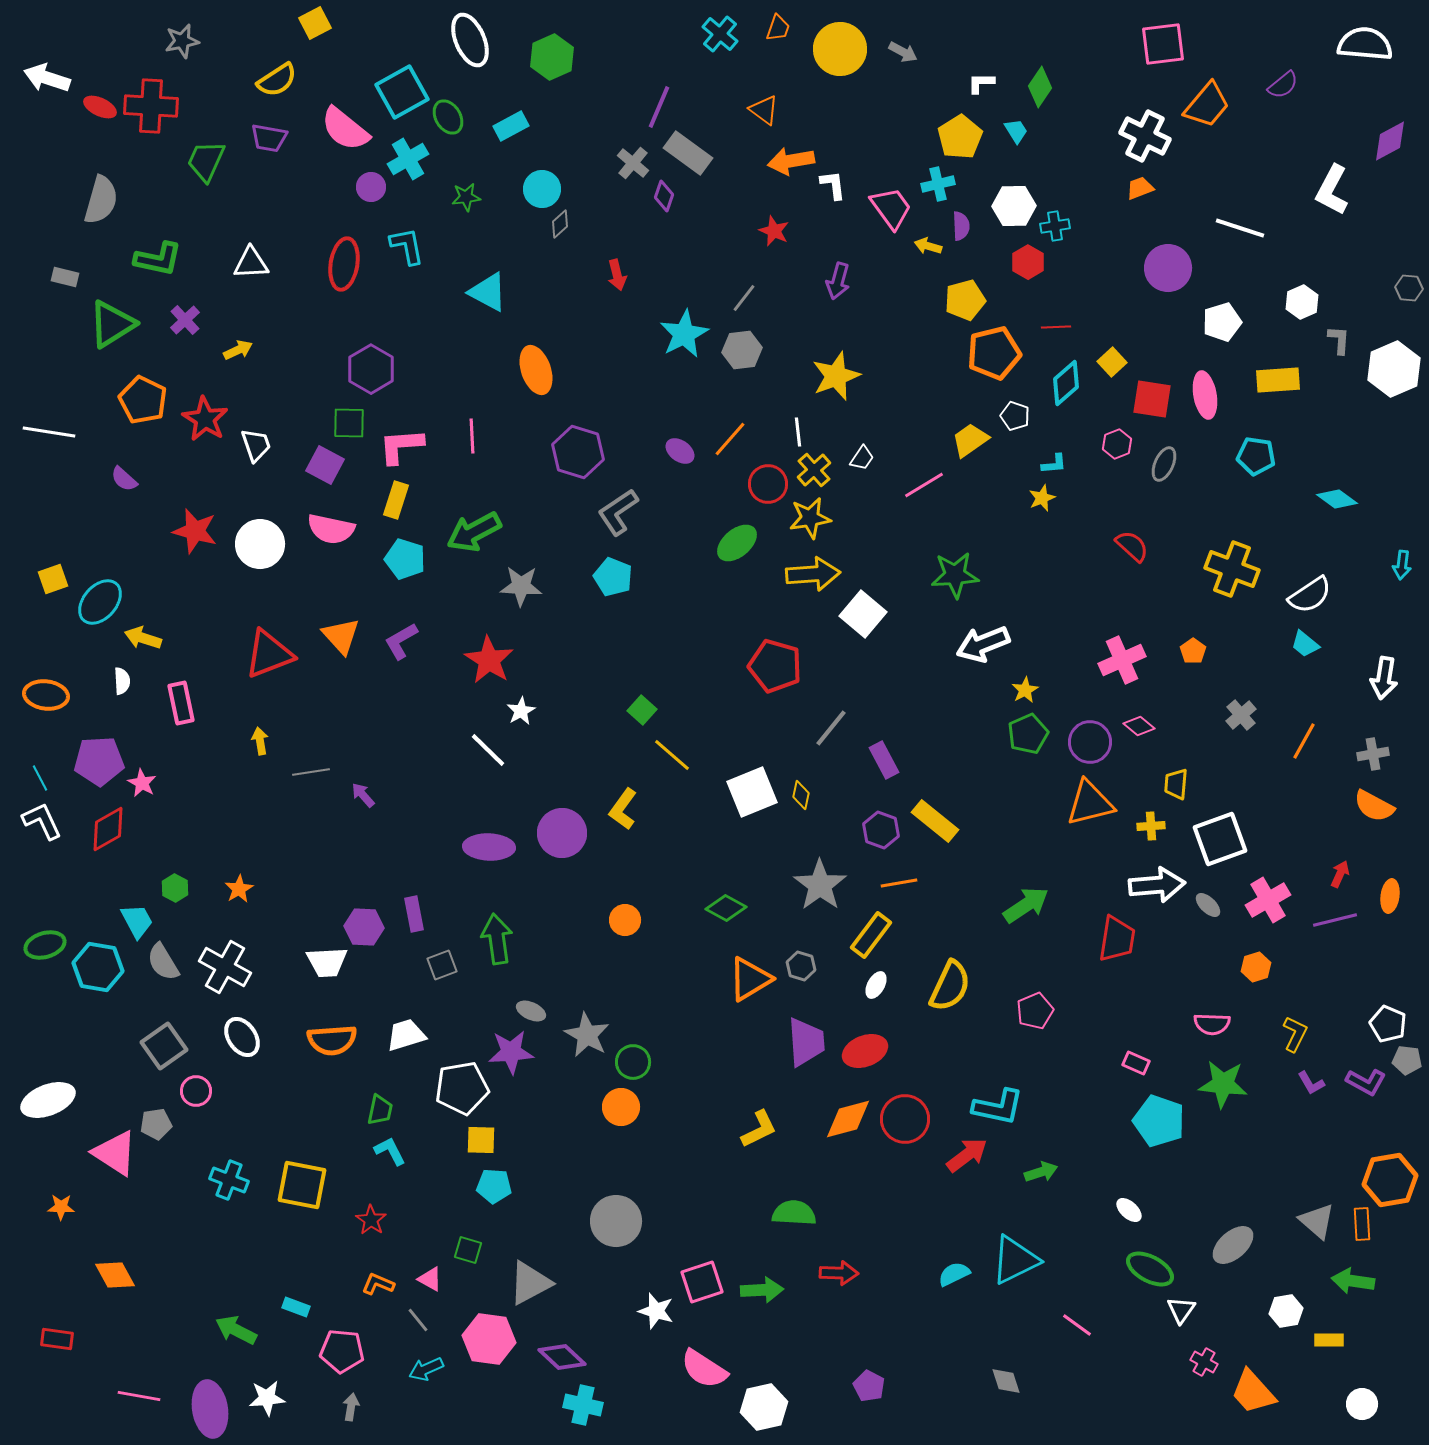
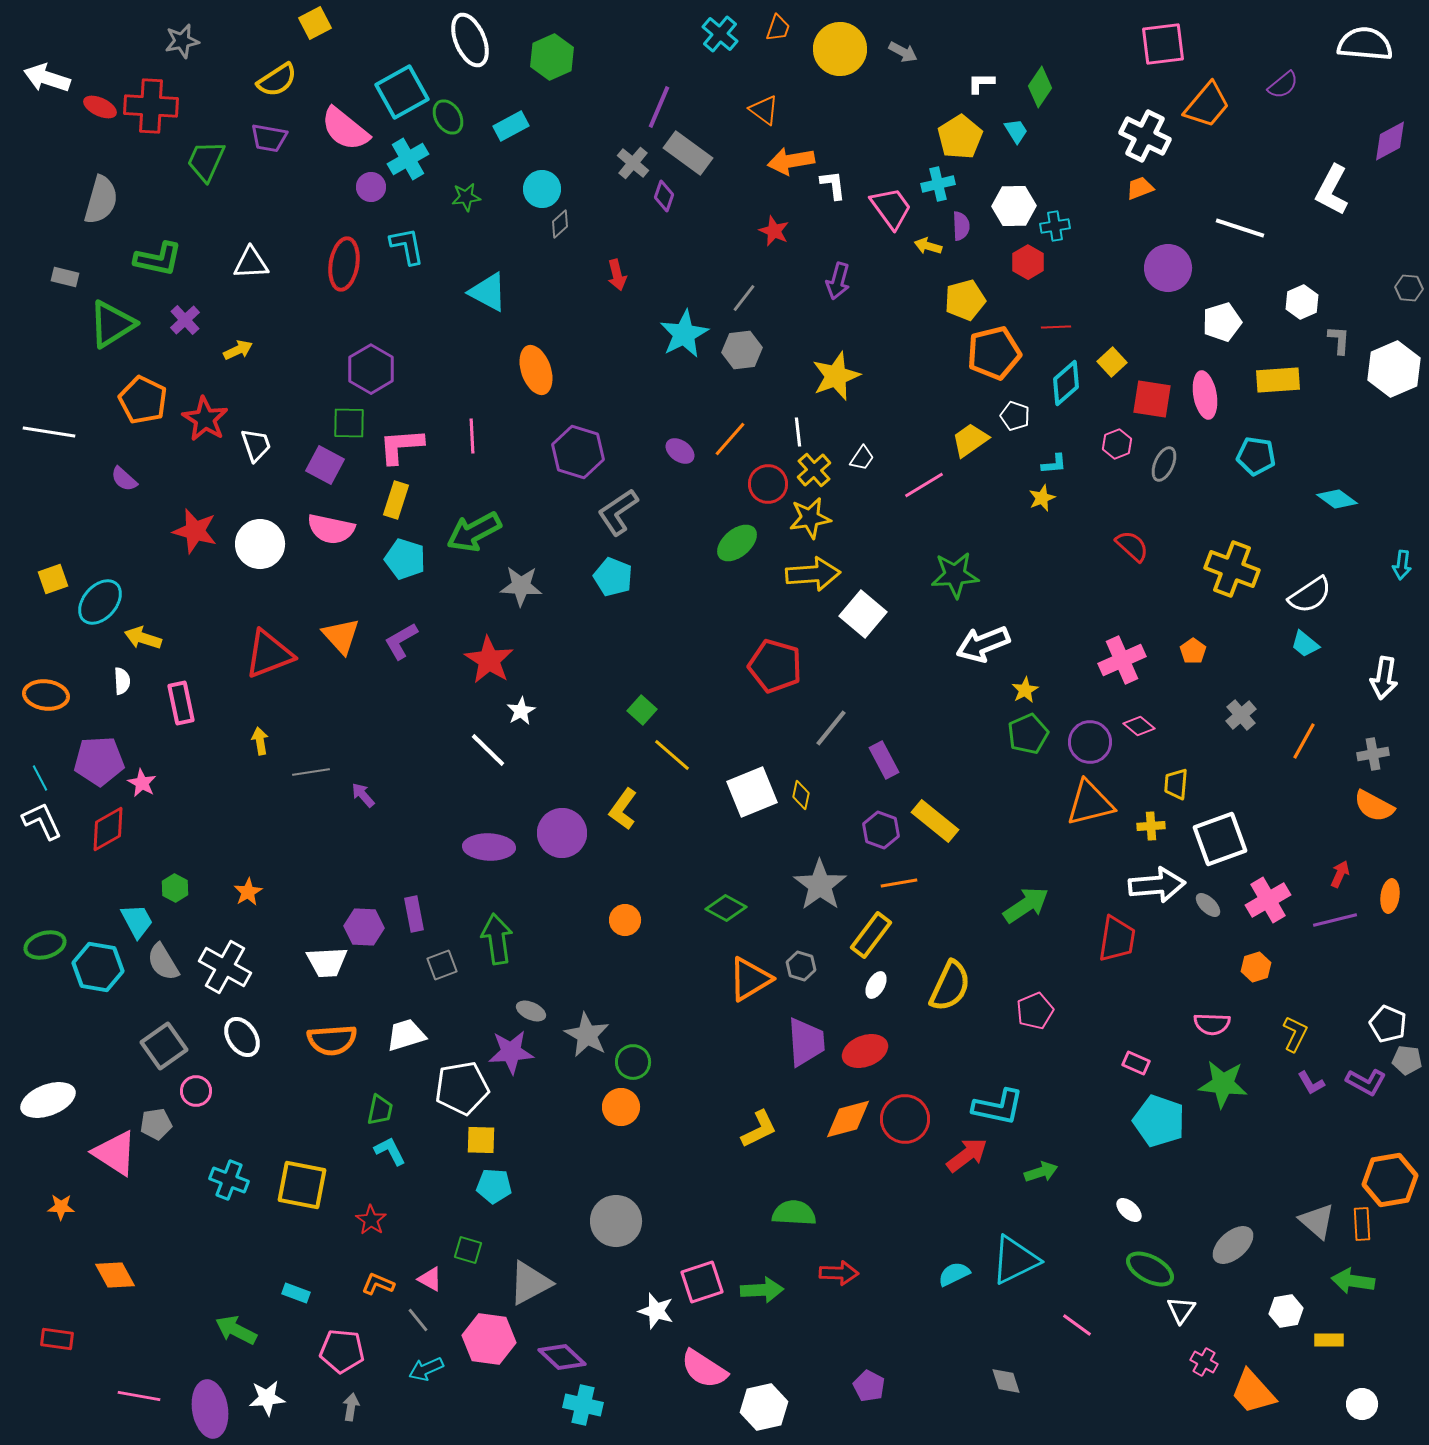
orange star at (239, 889): moved 9 px right, 3 px down
cyan rectangle at (296, 1307): moved 14 px up
